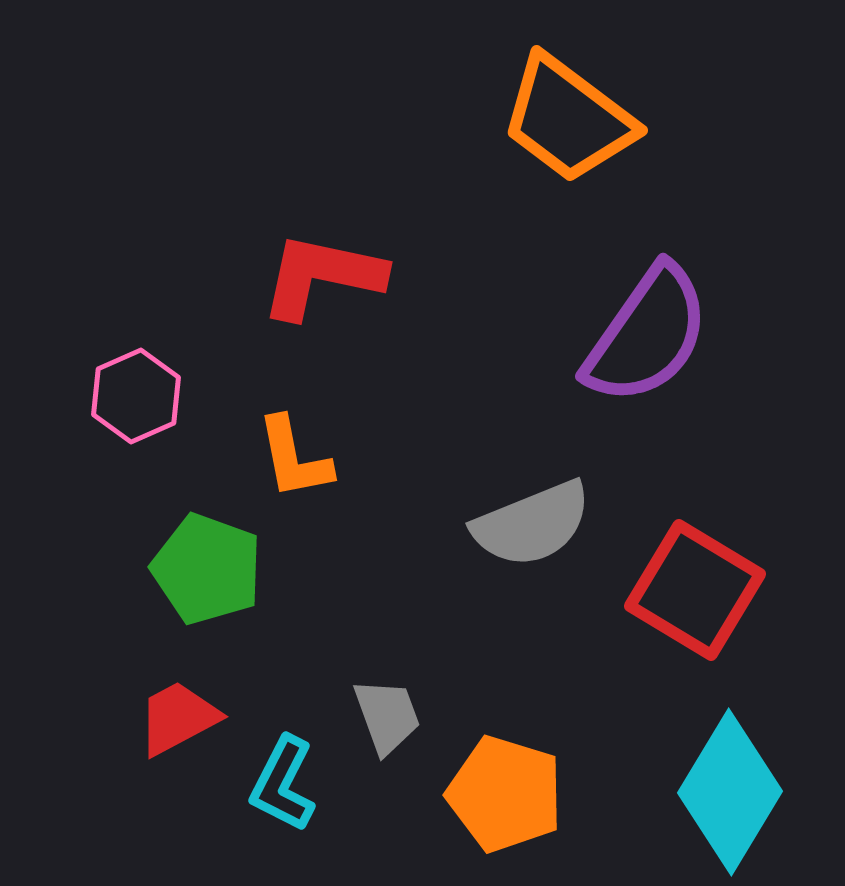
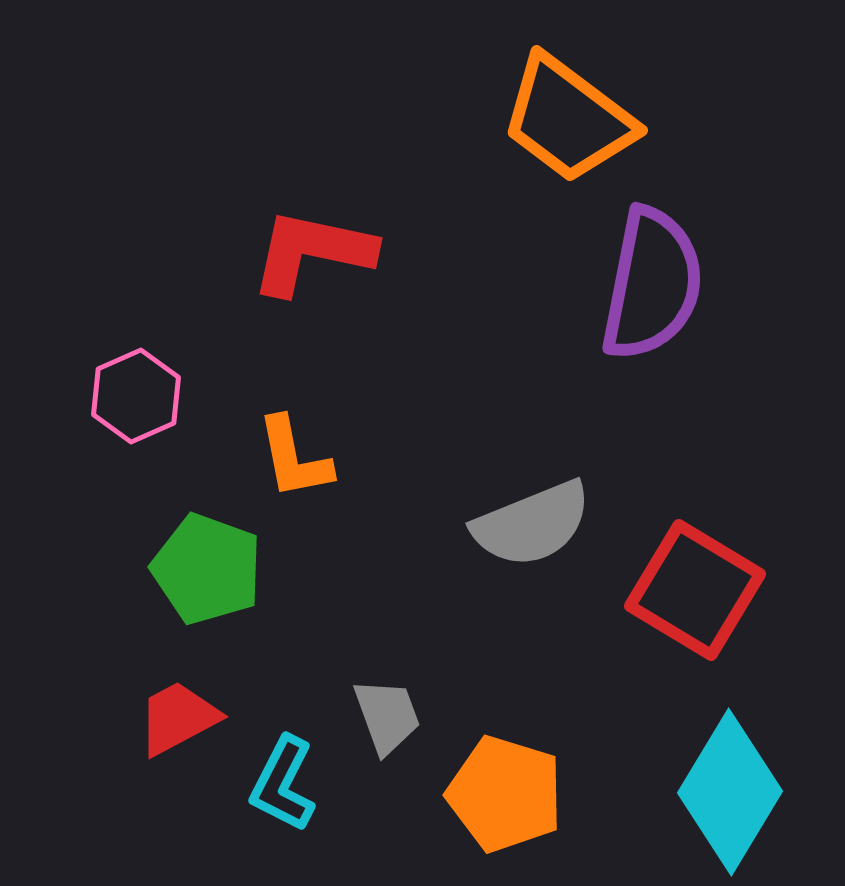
red L-shape: moved 10 px left, 24 px up
purple semicircle: moved 5 px right, 51 px up; rotated 24 degrees counterclockwise
